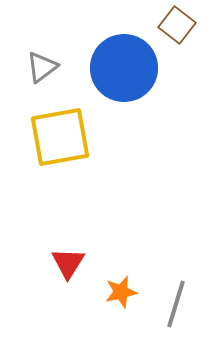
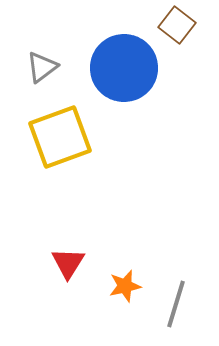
yellow square: rotated 10 degrees counterclockwise
orange star: moved 4 px right, 6 px up
